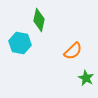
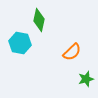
orange semicircle: moved 1 px left, 1 px down
green star: moved 1 px down; rotated 28 degrees clockwise
